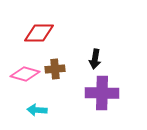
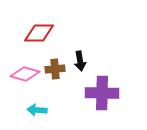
black arrow: moved 15 px left, 2 px down; rotated 18 degrees counterclockwise
